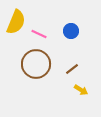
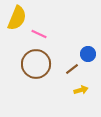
yellow semicircle: moved 1 px right, 4 px up
blue circle: moved 17 px right, 23 px down
yellow arrow: rotated 48 degrees counterclockwise
